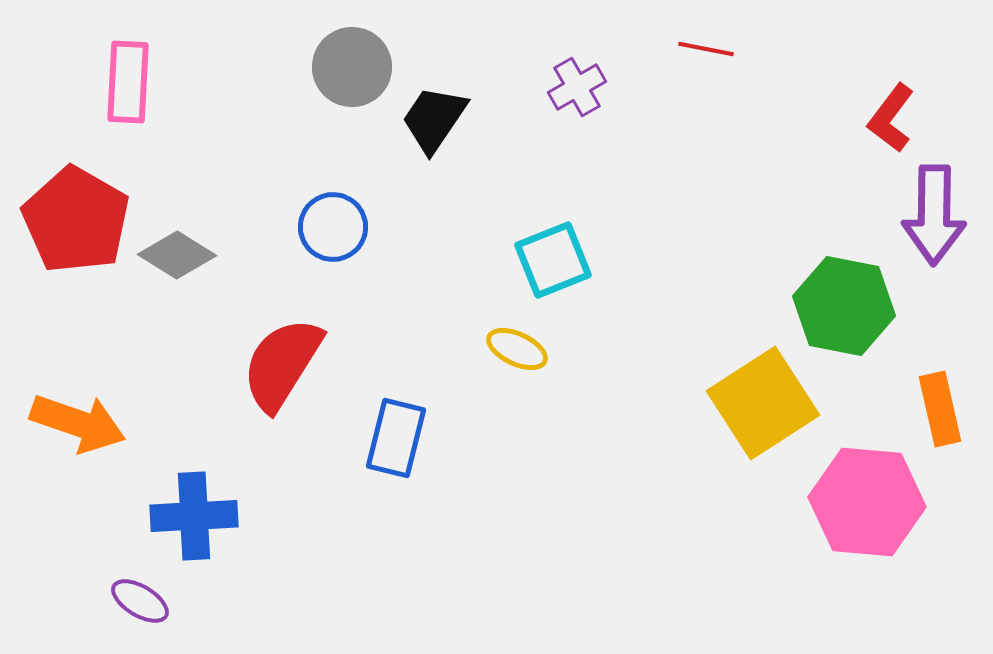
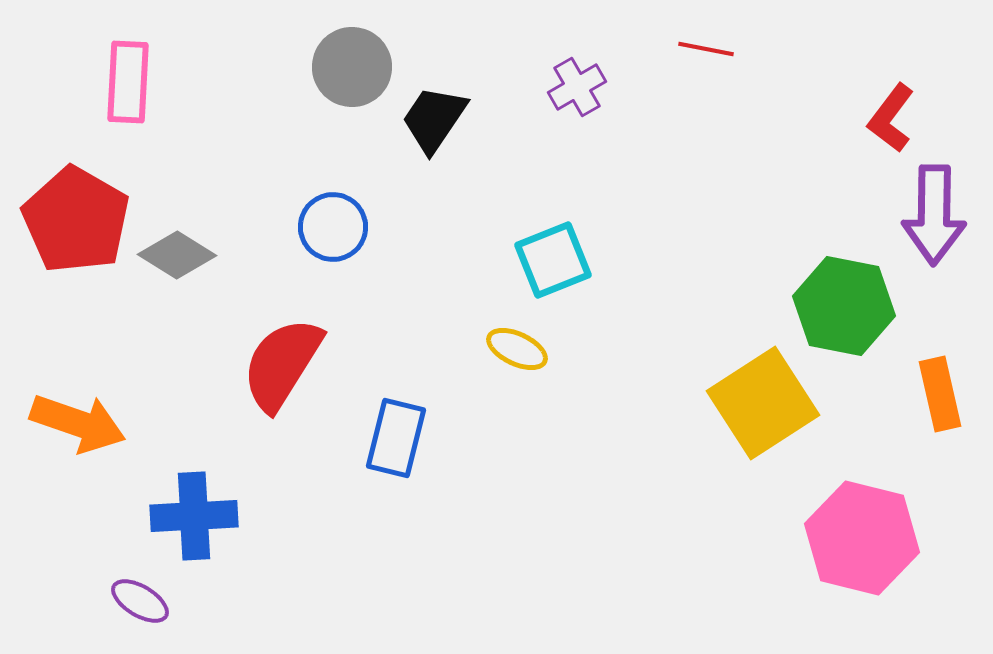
orange rectangle: moved 15 px up
pink hexagon: moved 5 px left, 36 px down; rotated 9 degrees clockwise
